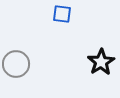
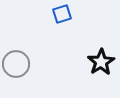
blue square: rotated 24 degrees counterclockwise
